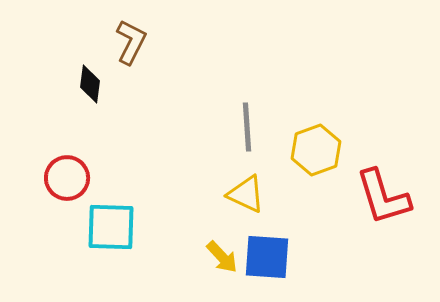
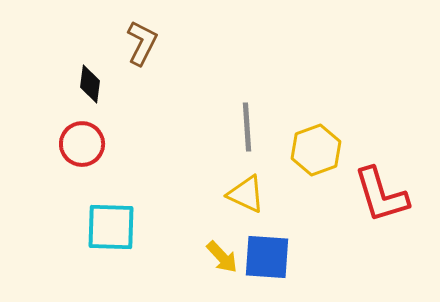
brown L-shape: moved 11 px right, 1 px down
red circle: moved 15 px right, 34 px up
red L-shape: moved 2 px left, 2 px up
